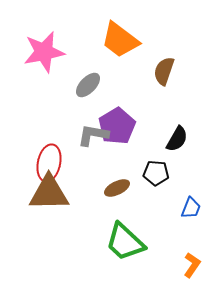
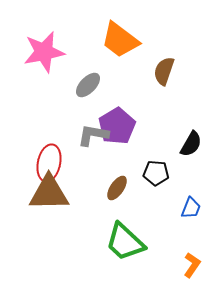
black semicircle: moved 14 px right, 5 px down
brown ellipse: rotated 30 degrees counterclockwise
